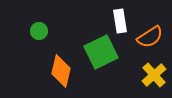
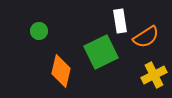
orange semicircle: moved 4 px left
yellow cross: rotated 15 degrees clockwise
